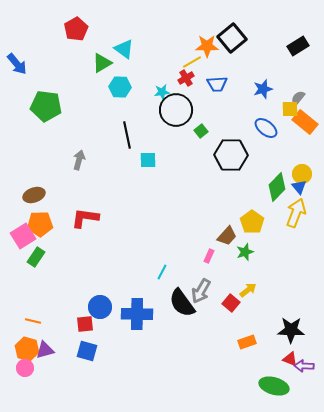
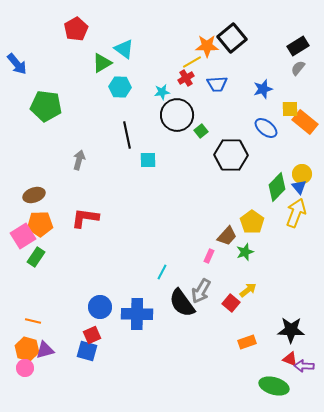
gray semicircle at (298, 98): moved 30 px up
black circle at (176, 110): moved 1 px right, 5 px down
red square at (85, 324): moved 7 px right, 11 px down; rotated 18 degrees counterclockwise
